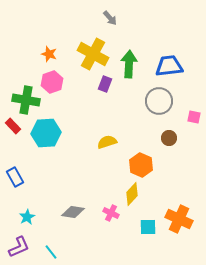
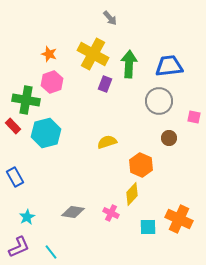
cyan hexagon: rotated 12 degrees counterclockwise
